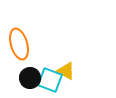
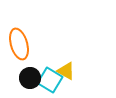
cyan square: rotated 10 degrees clockwise
